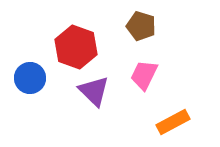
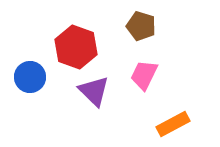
blue circle: moved 1 px up
orange rectangle: moved 2 px down
